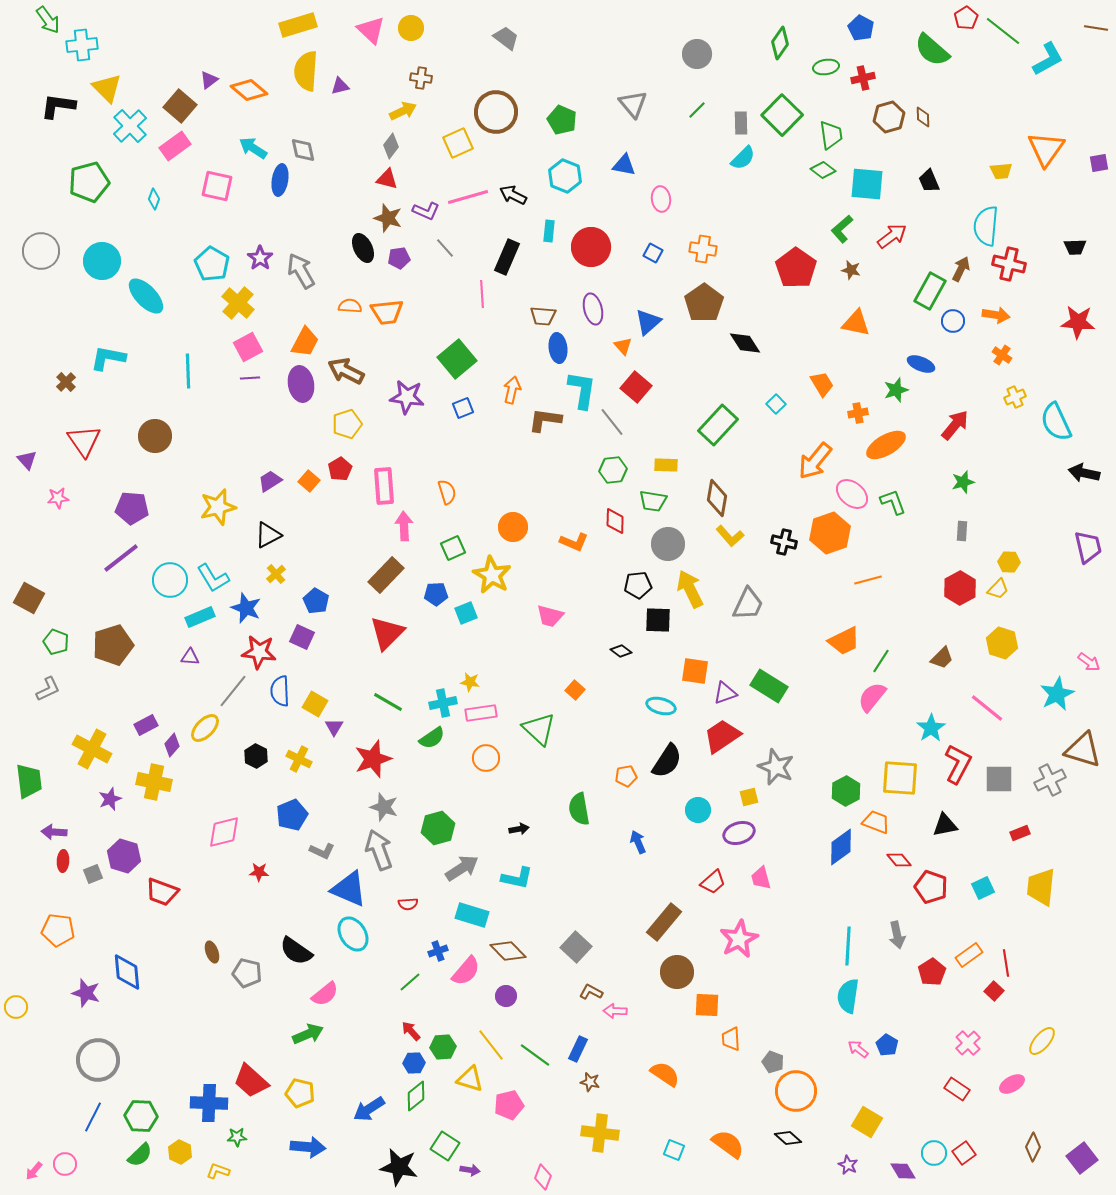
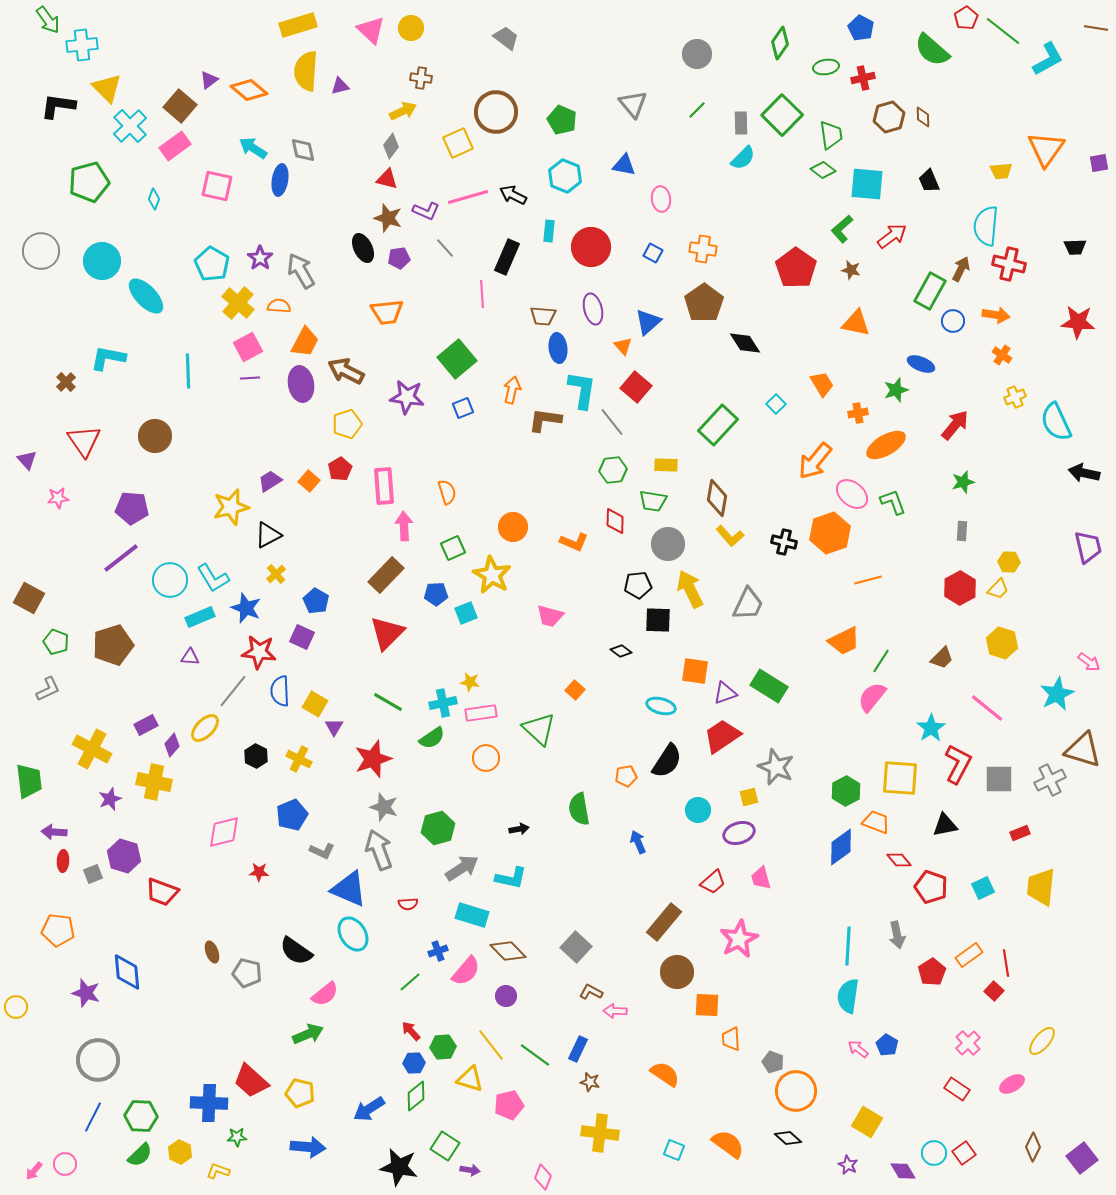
orange semicircle at (350, 306): moved 71 px left
yellow star at (218, 507): moved 13 px right
cyan L-shape at (517, 878): moved 6 px left
